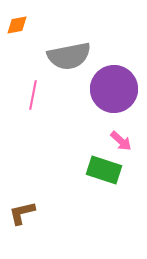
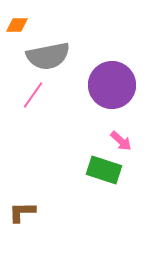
orange diamond: rotated 10 degrees clockwise
gray semicircle: moved 21 px left
purple circle: moved 2 px left, 4 px up
pink line: rotated 24 degrees clockwise
brown L-shape: moved 1 px up; rotated 12 degrees clockwise
